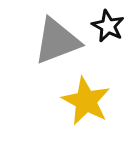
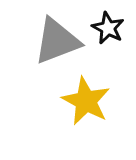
black star: moved 2 px down
